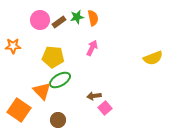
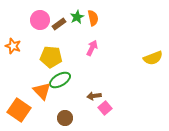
green star: rotated 16 degrees counterclockwise
brown rectangle: moved 2 px down
orange star: rotated 21 degrees clockwise
yellow pentagon: moved 2 px left
brown circle: moved 7 px right, 2 px up
